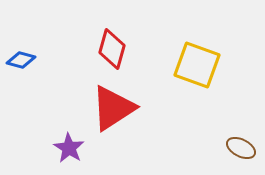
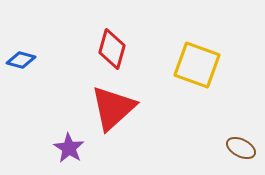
red triangle: rotated 9 degrees counterclockwise
